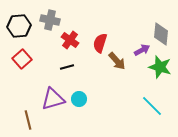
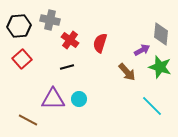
brown arrow: moved 10 px right, 11 px down
purple triangle: rotated 15 degrees clockwise
brown line: rotated 48 degrees counterclockwise
